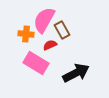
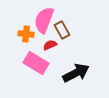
pink semicircle: rotated 8 degrees counterclockwise
